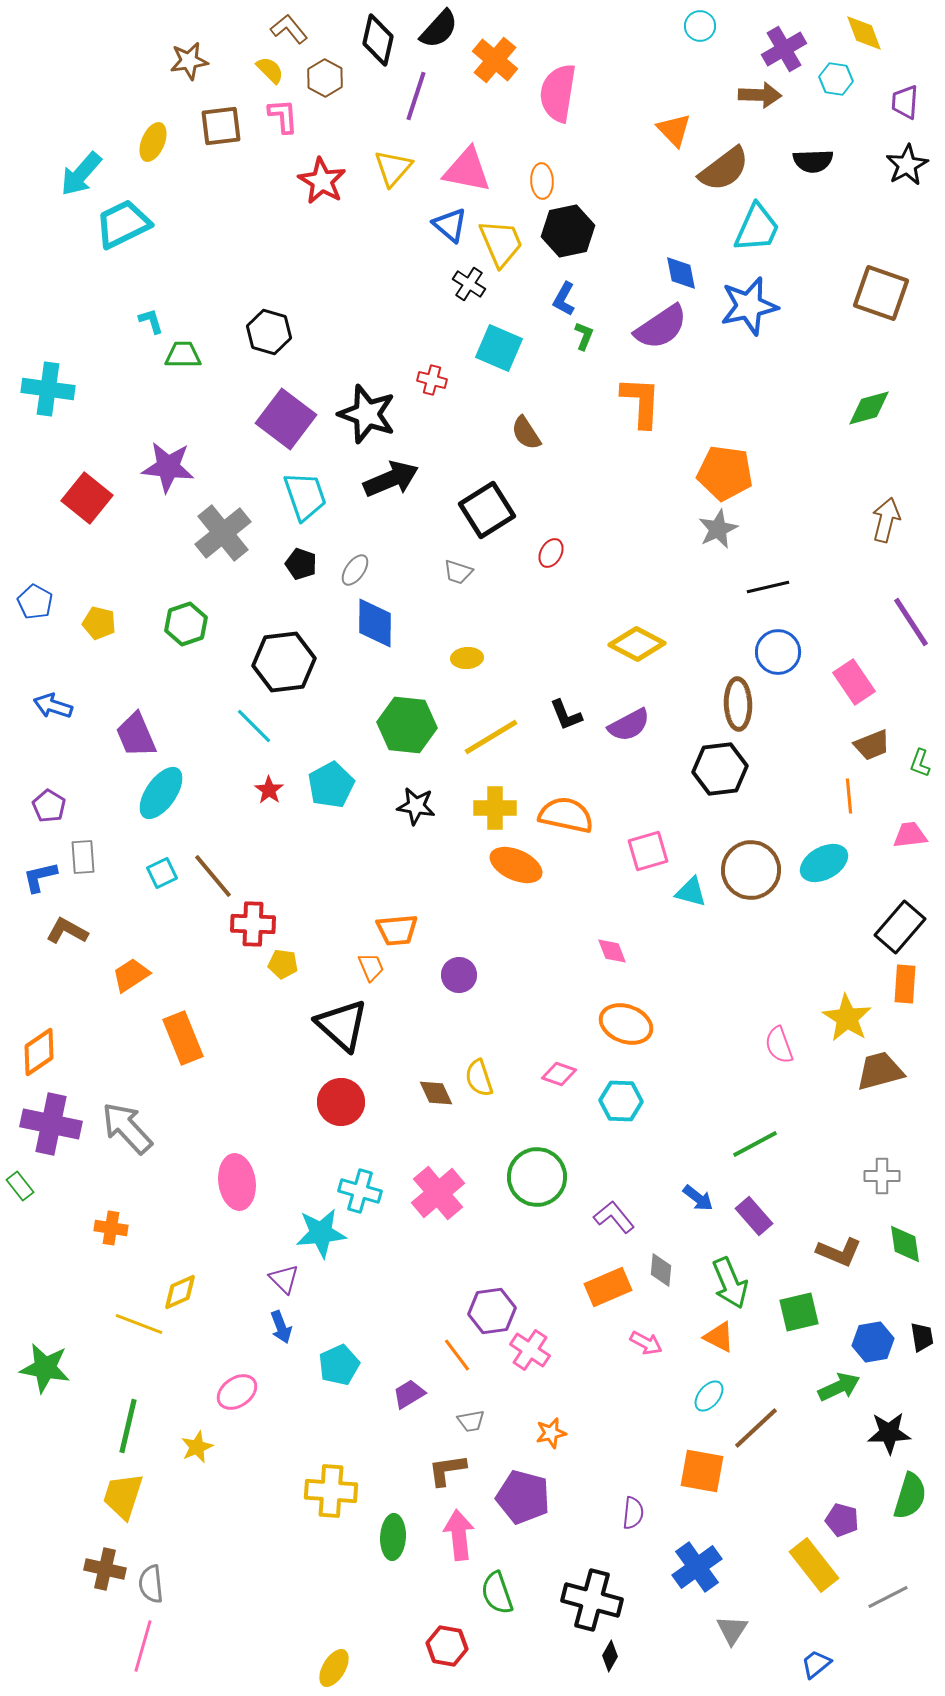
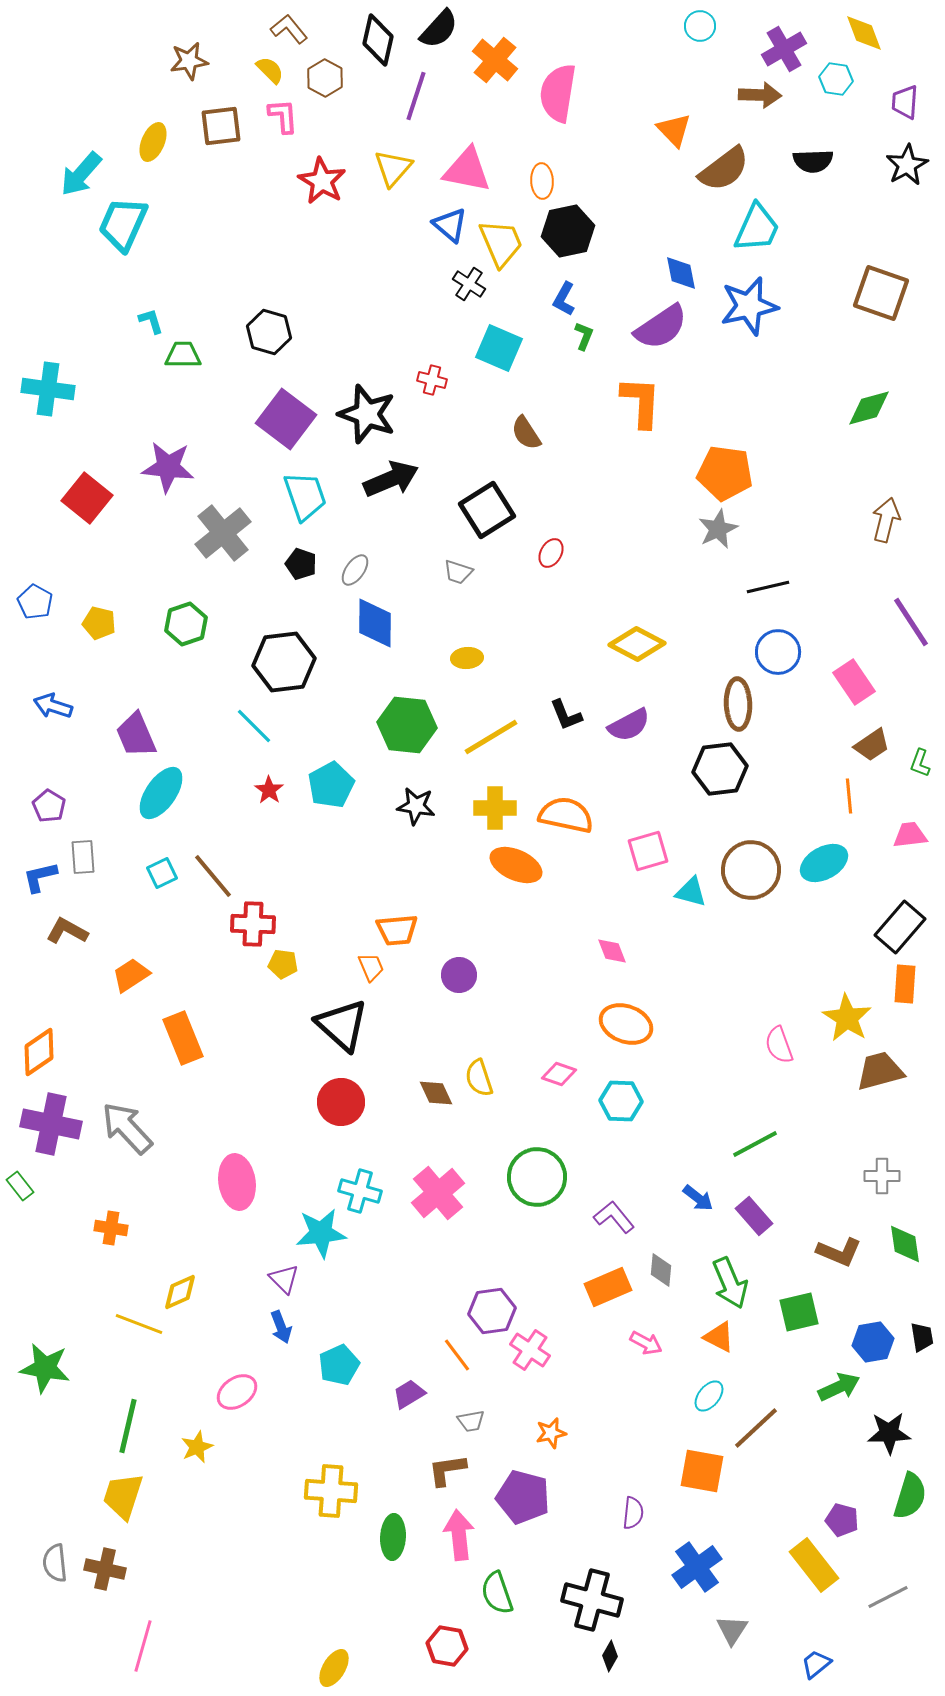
cyan trapezoid at (123, 224): rotated 40 degrees counterclockwise
brown trapezoid at (872, 745): rotated 12 degrees counterclockwise
gray semicircle at (151, 1584): moved 96 px left, 21 px up
